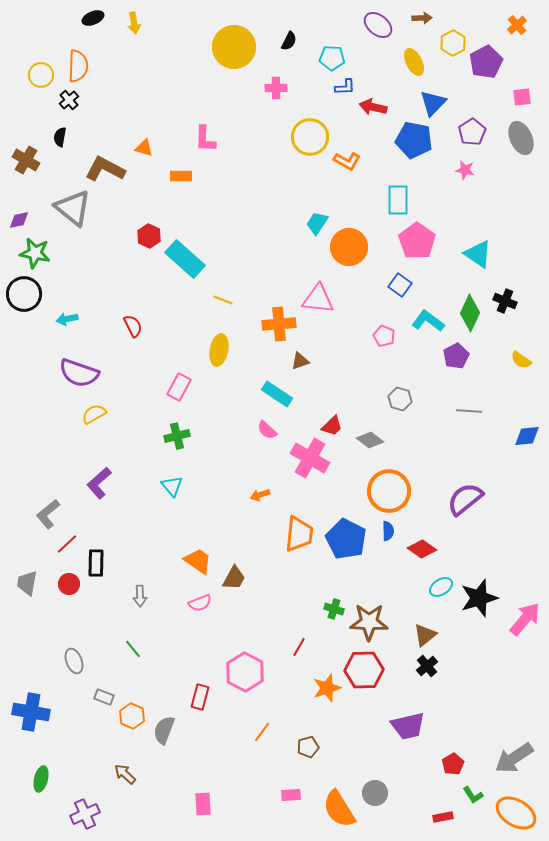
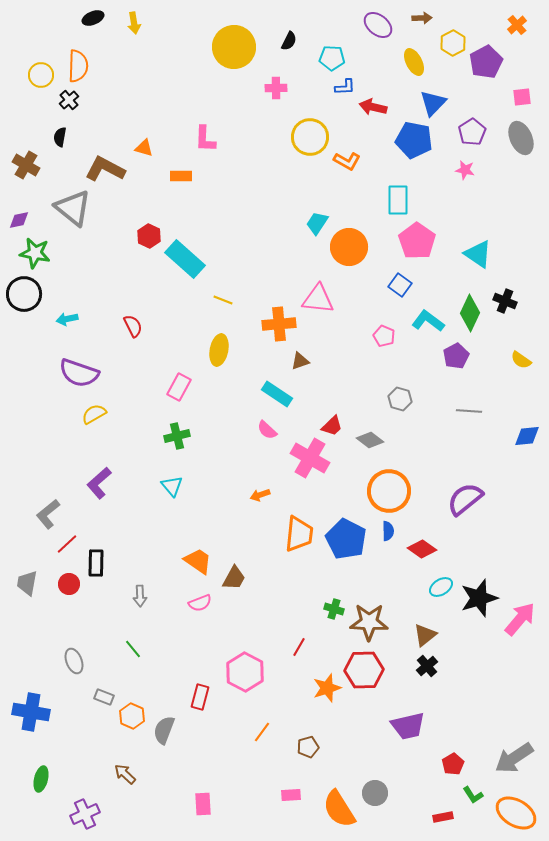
brown cross at (26, 160): moved 5 px down
pink arrow at (525, 619): moved 5 px left
